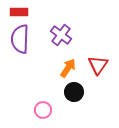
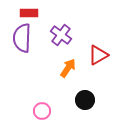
red rectangle: moved 10 px right, 1 px down
purple semicircle: moved 2 px right, 1 px up
red triangle: moved 10 px up; rotated 25 degrees clockwise
black circle: moved 11 px right, 8 px down
pink circle: moved 1 px left, 1 px down
